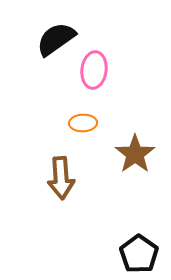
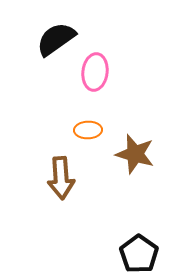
pink ellipse: moved 1 px right, 2 px down
orange ellipse: moved 5 px right, 7 px down
brown star: rotated 21 degrees counterclockwise
